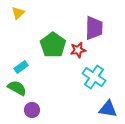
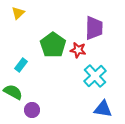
red star: rotated 21 degrees clockwise
cyan rectangle: moved 2 px up; rotated 16 degrees counterclockwise
cyan cross: moved 1 px right, 1 px up; rotated 15 degrees clockwise
green semicircle: moved 4 px left, 4 px down
blue triangle: moved 5 px left
